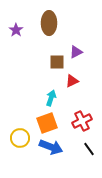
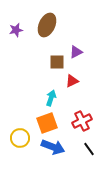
brown ellipse: moved 2 px left, 2 px down; rotated 25 degrees clockwise
purple star: rotated 24 degrees clockwise
blue arrow: moved 2 px right
